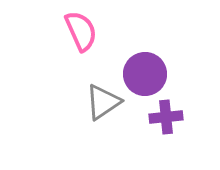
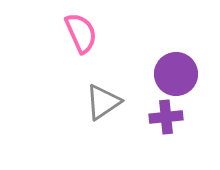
pink semicircle: moved 2 px down
purple circle: moved 31 px right
